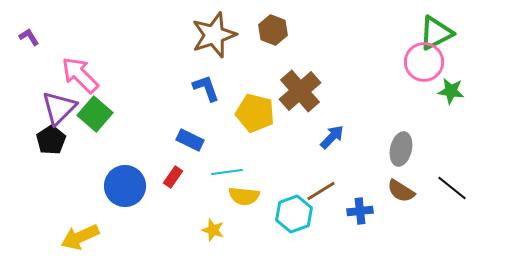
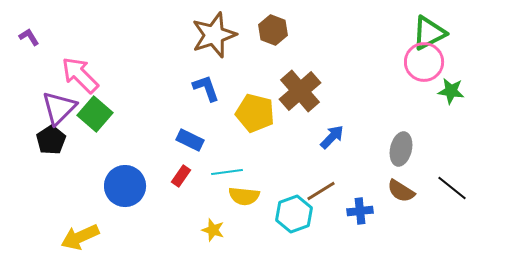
green triangle: moved 7 px left
red rectangle: moved 8 px right, 1 px up
